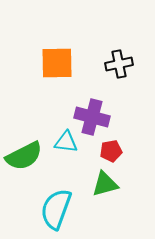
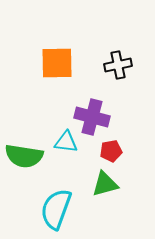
black cross: moved 1 px left, 1 px down
green semicircle: rotated 36 degrees clockwise
